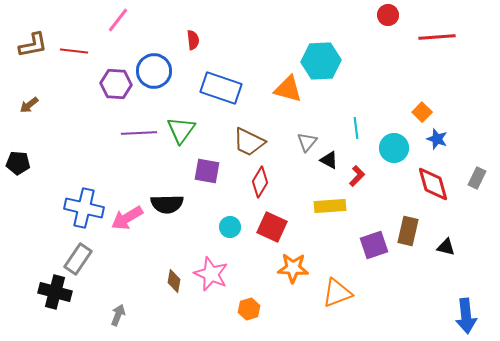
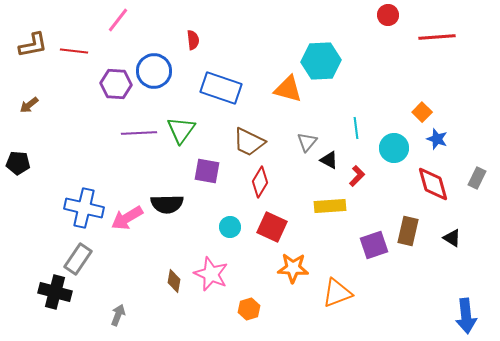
black triangle at (446, 247): moved 6 px right, 9 px up; rotated 18 degrees clockwise
